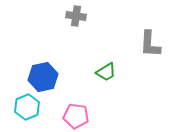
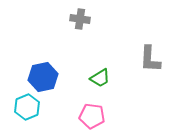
gray cross: moved 4 px right, 3 px down
gray L-shape: moved 15 px down
green trapezoid: moved 6 px left, 6 px down
pink pentagon: moved 16 px right
